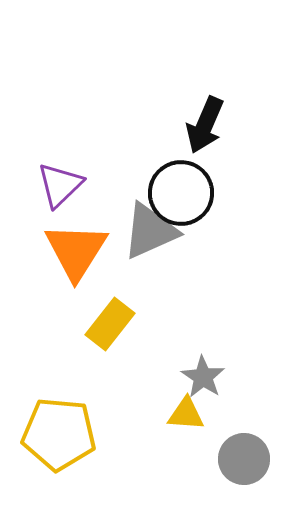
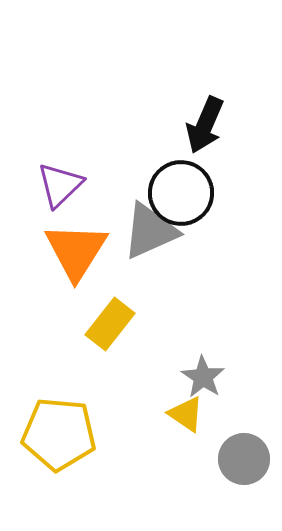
yellow triangle: rotated 30 degrees clockwise
